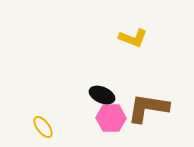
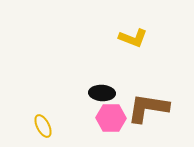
black ellipse: moved 2 px up; rotated 20 degrees counterclockwise
yellow ellipse: moved 1 px up; rotated 10 degrees clockwise
